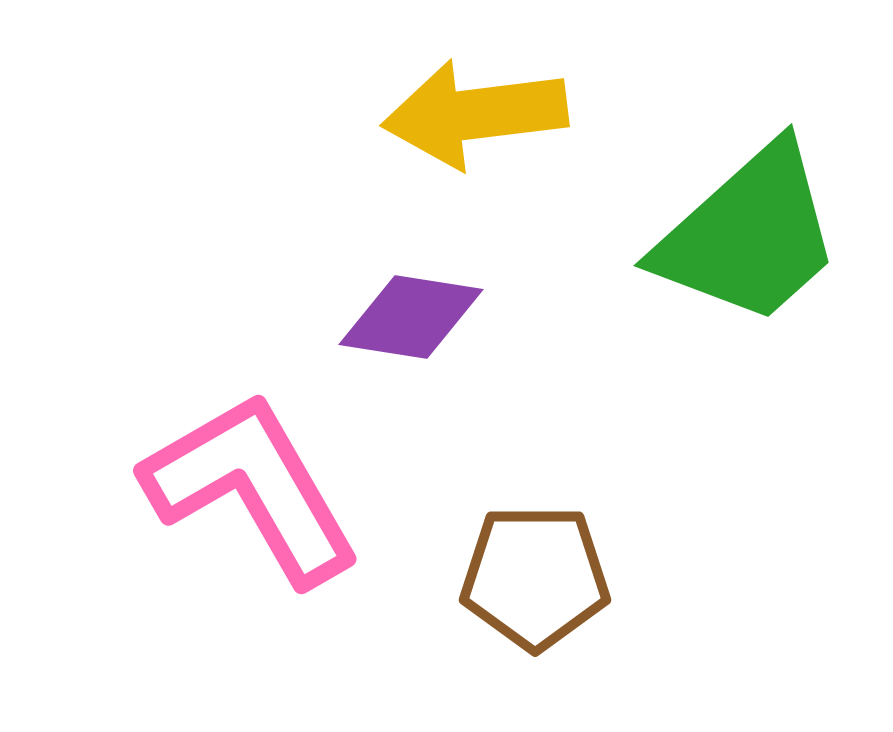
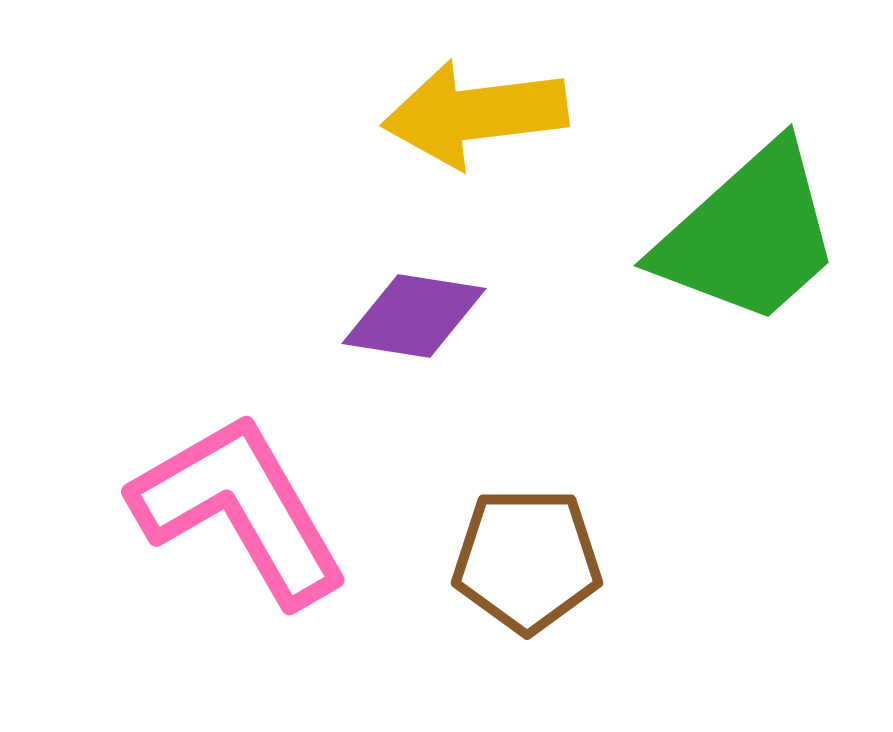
purple diamond: moved 3 px right, 1 px up
pink L-shape: moved 12 px left, 21 px down
brown pentagon: moved 8 px left, 17 px up
